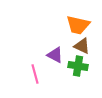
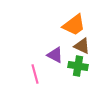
orange trapezoid: moved 4 px left; rotated 50 degrees counterclockwise
